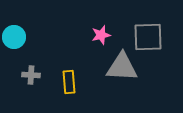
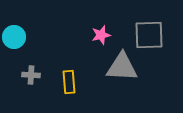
gray square: moved 1 px right, 2 px up
